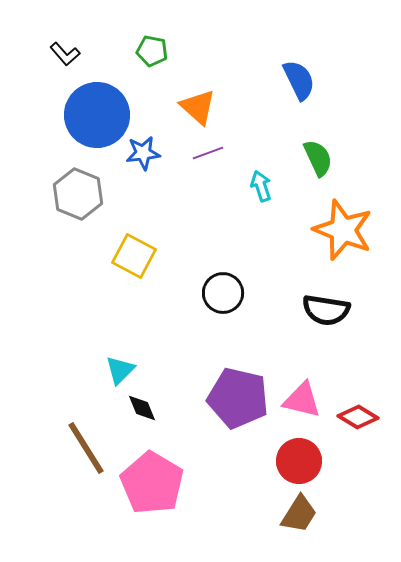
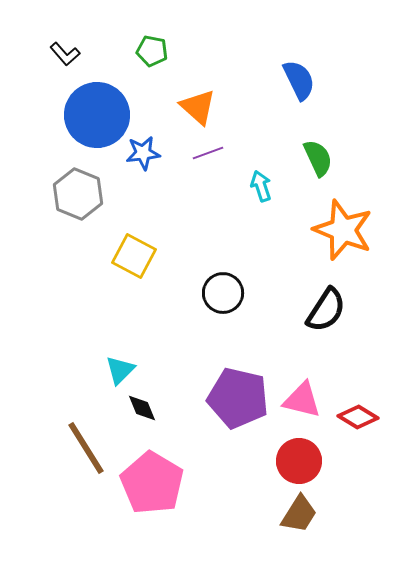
black semicircle: rotated 66 degrees counterclockwise
